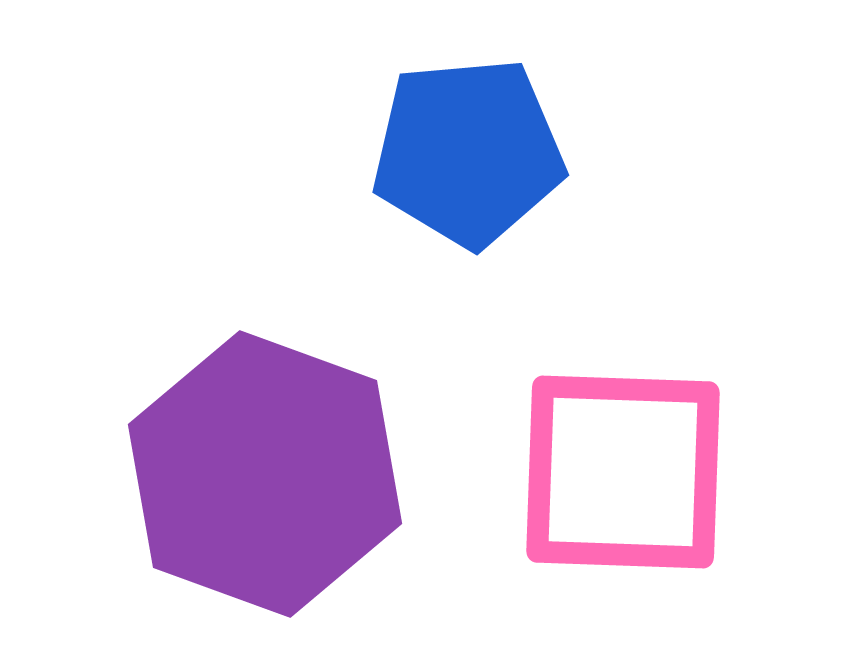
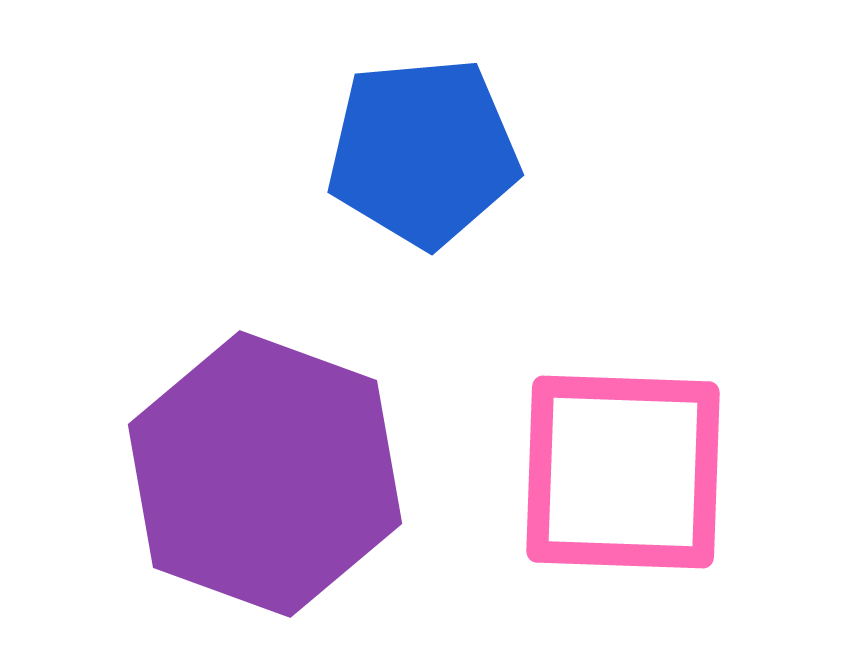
blue pentagon: moved 45 px left
